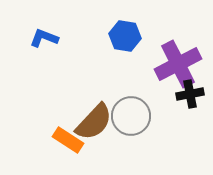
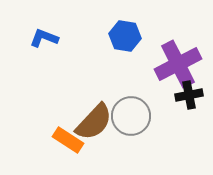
black cross: moved 1 px left, 1 px down
